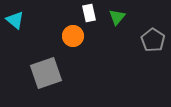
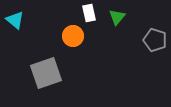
gray pentagon: moved 2 px right; rotated 15 degrees counterclockwise
